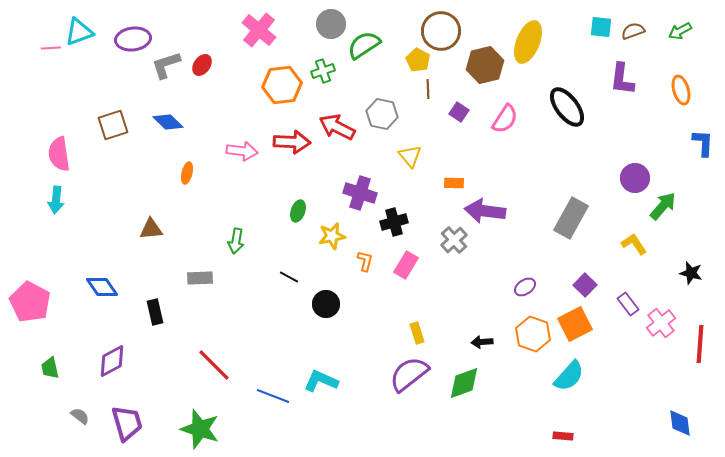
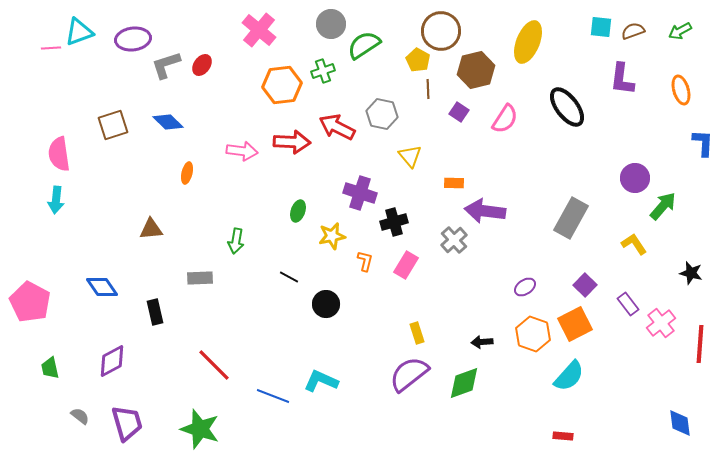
brown hexagon at (485, 65): moved 9 px left, 5 px down
